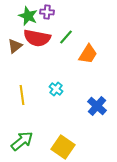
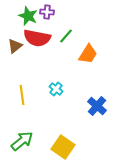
green line: moved 1 px up
